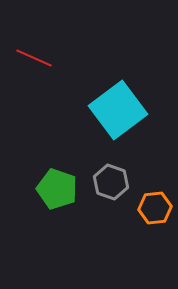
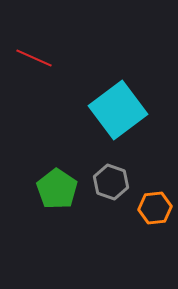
green pentagon: rotated 15 degrees clockwise
